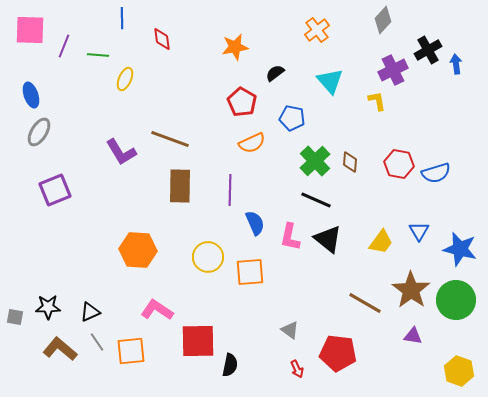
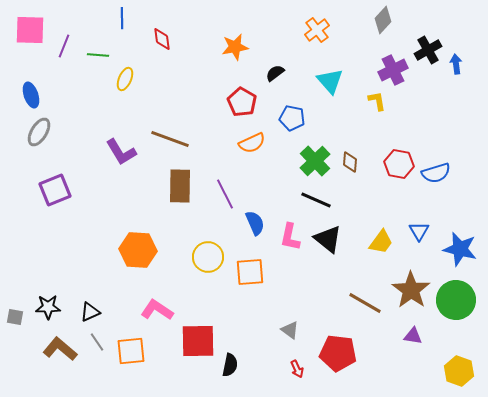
purple line at (230, 190): moved 5 px left, 4 px down; rotated 28 degrees counterclockwise
